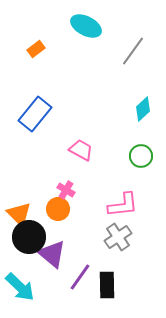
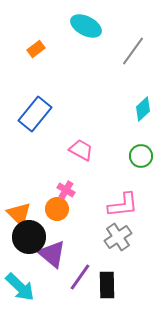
orange circle: moved 1 px left
